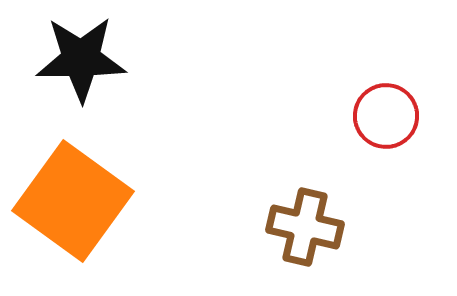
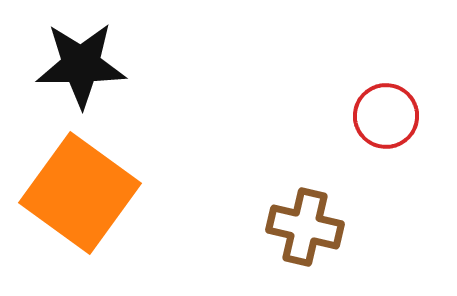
black star: moved 6 px down
orange square: moved 7 px right, 8 px up
